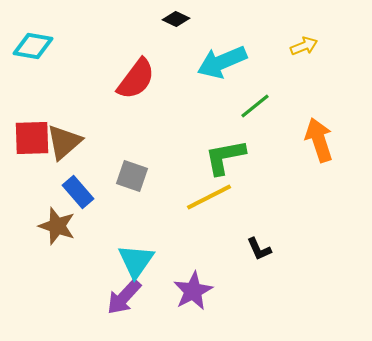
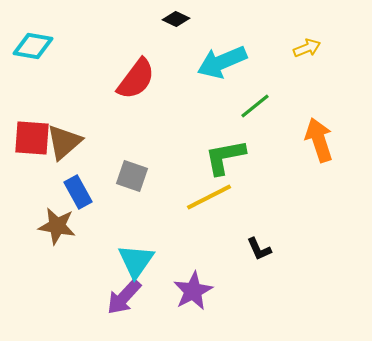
yellow arrow: moved 3 px right, 2 px down
red square: rotated 6 degrees clockwise
blue rectangle: rotated 12 degrees clockwise
brown star: rotated 9 degrees counterclockwise
